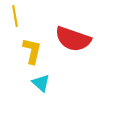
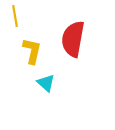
red semicircle: rotated 81 degrees clockwise
cyan triangle: moved 5 px right
